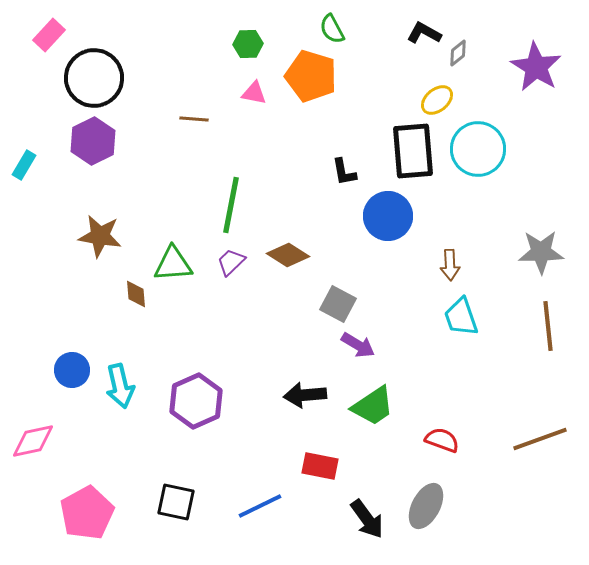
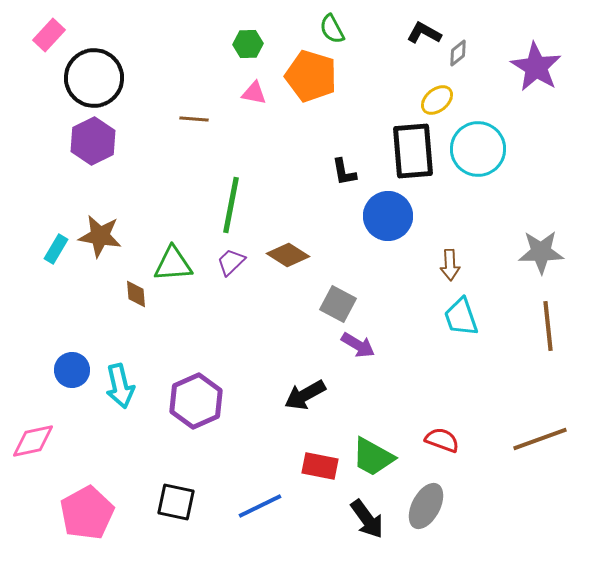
cyan rectangle at (24, 165): moved 32 px right, 84 px down
black arrow at (305, 395): rotated 24 degrees counterclockwise
green trapezoid at (373, 406): moved 51 px down; rotated 63 degrees clockwise
